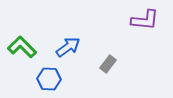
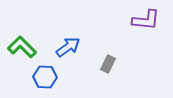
purple L-shape: moved 1 px right
gray rectangle: rotated 12 degrees counterclockwise
blue hexagon: moved 4 px left, 2 px up
